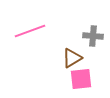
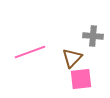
pink line: moved 21 px down
brown triangle: rotated 15 degrees counterclockwise
